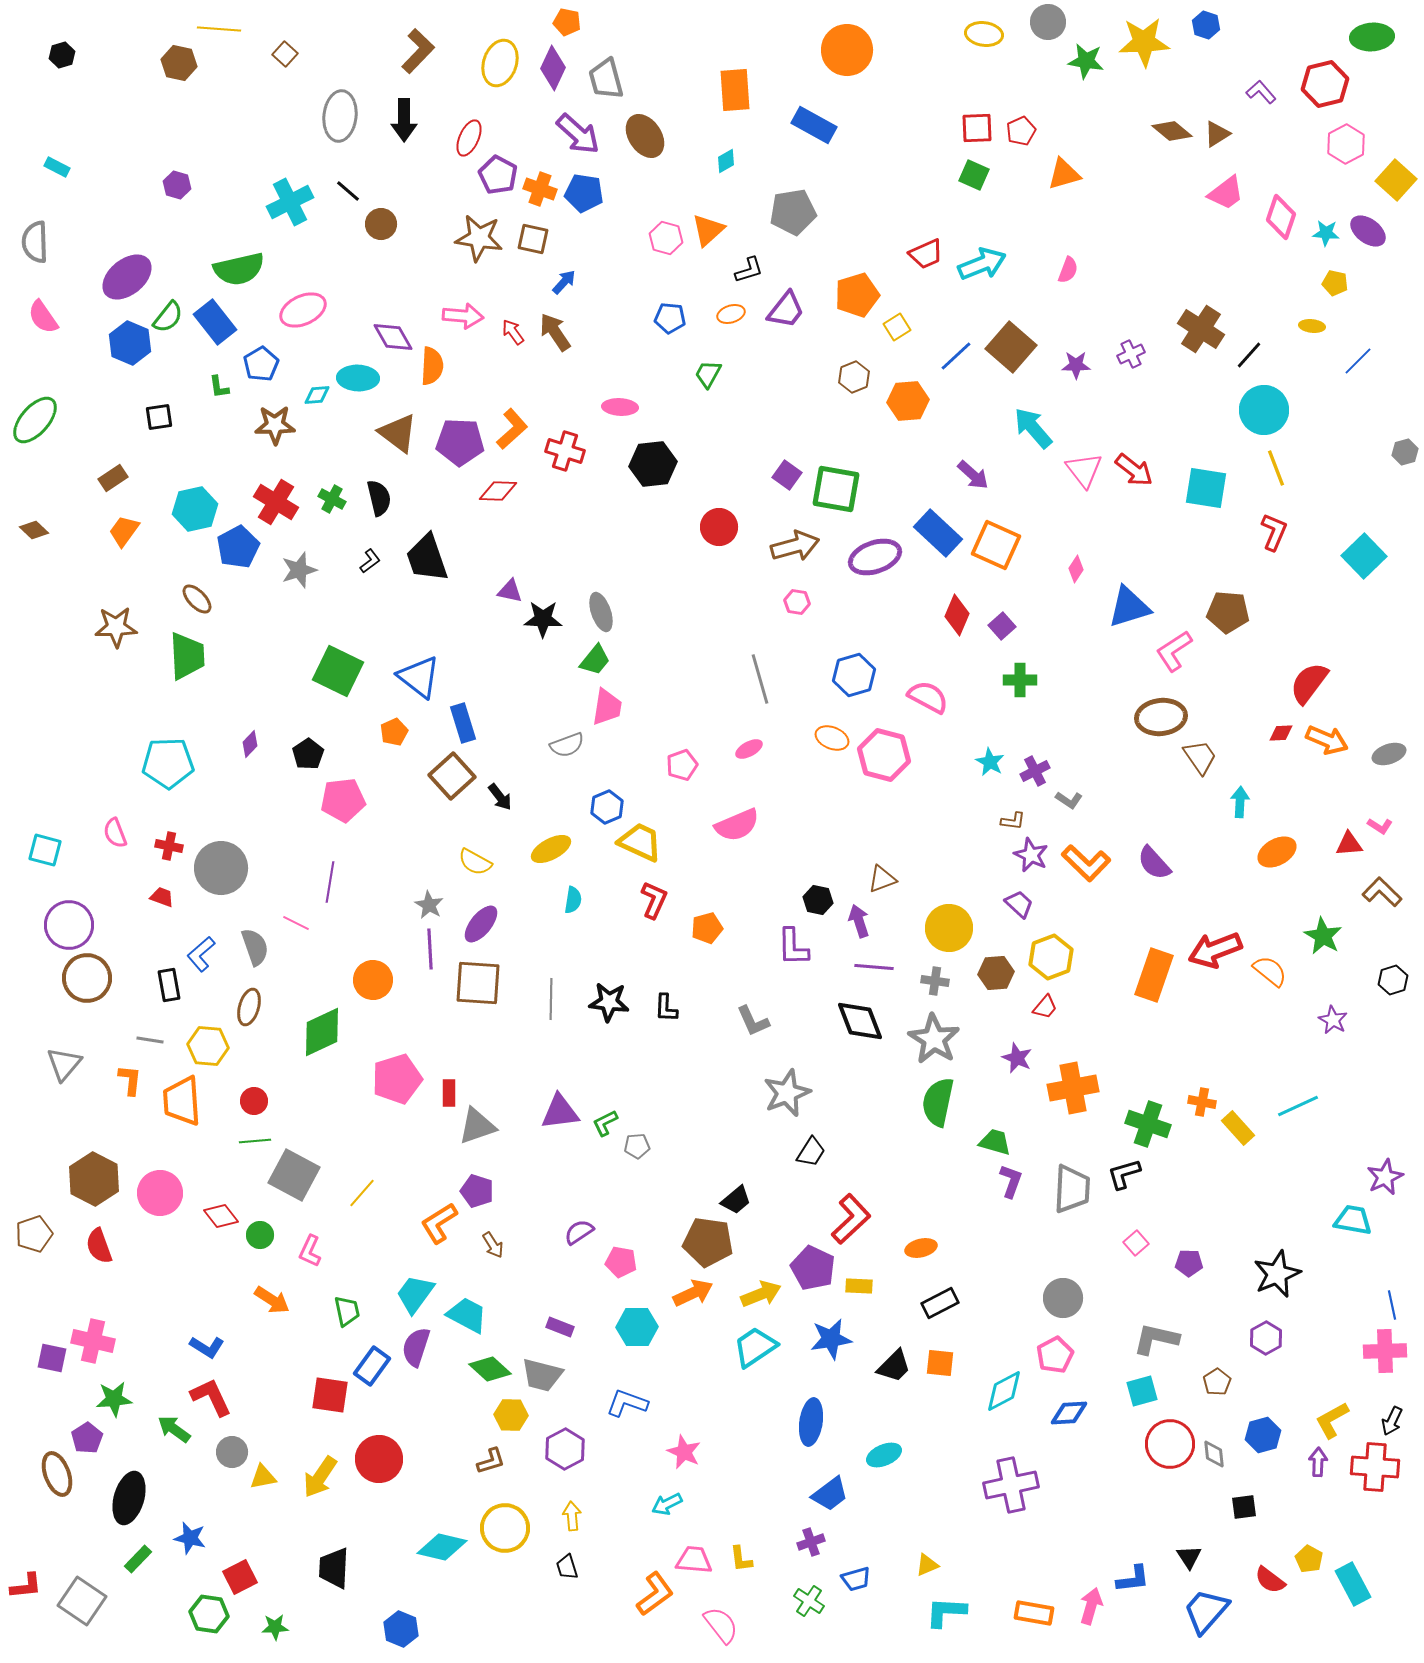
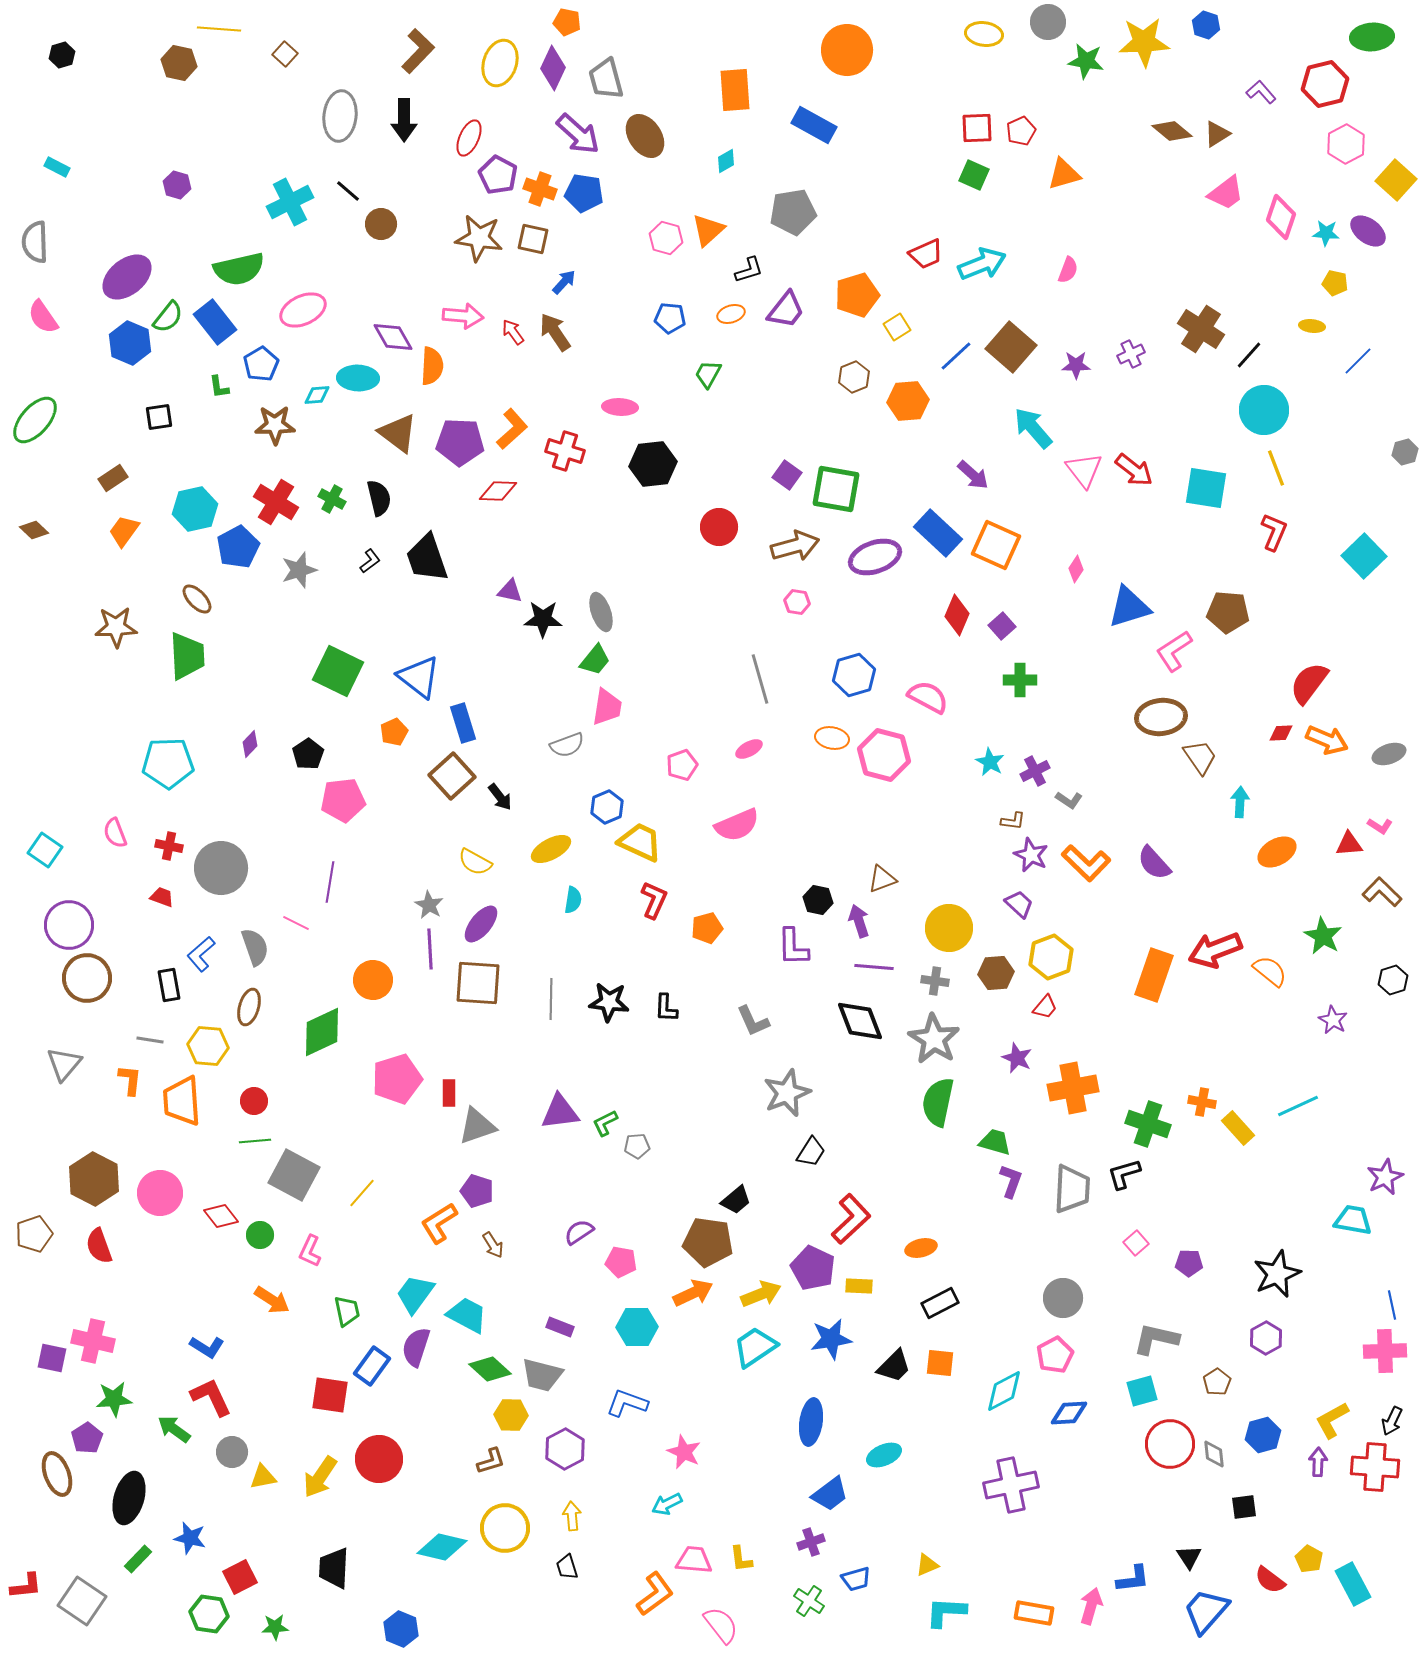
orange ellipse at (832, 738): rotated 12 degrees counterclockwise
cyan square at (45, 850): rotated 20 degrees clockwise
